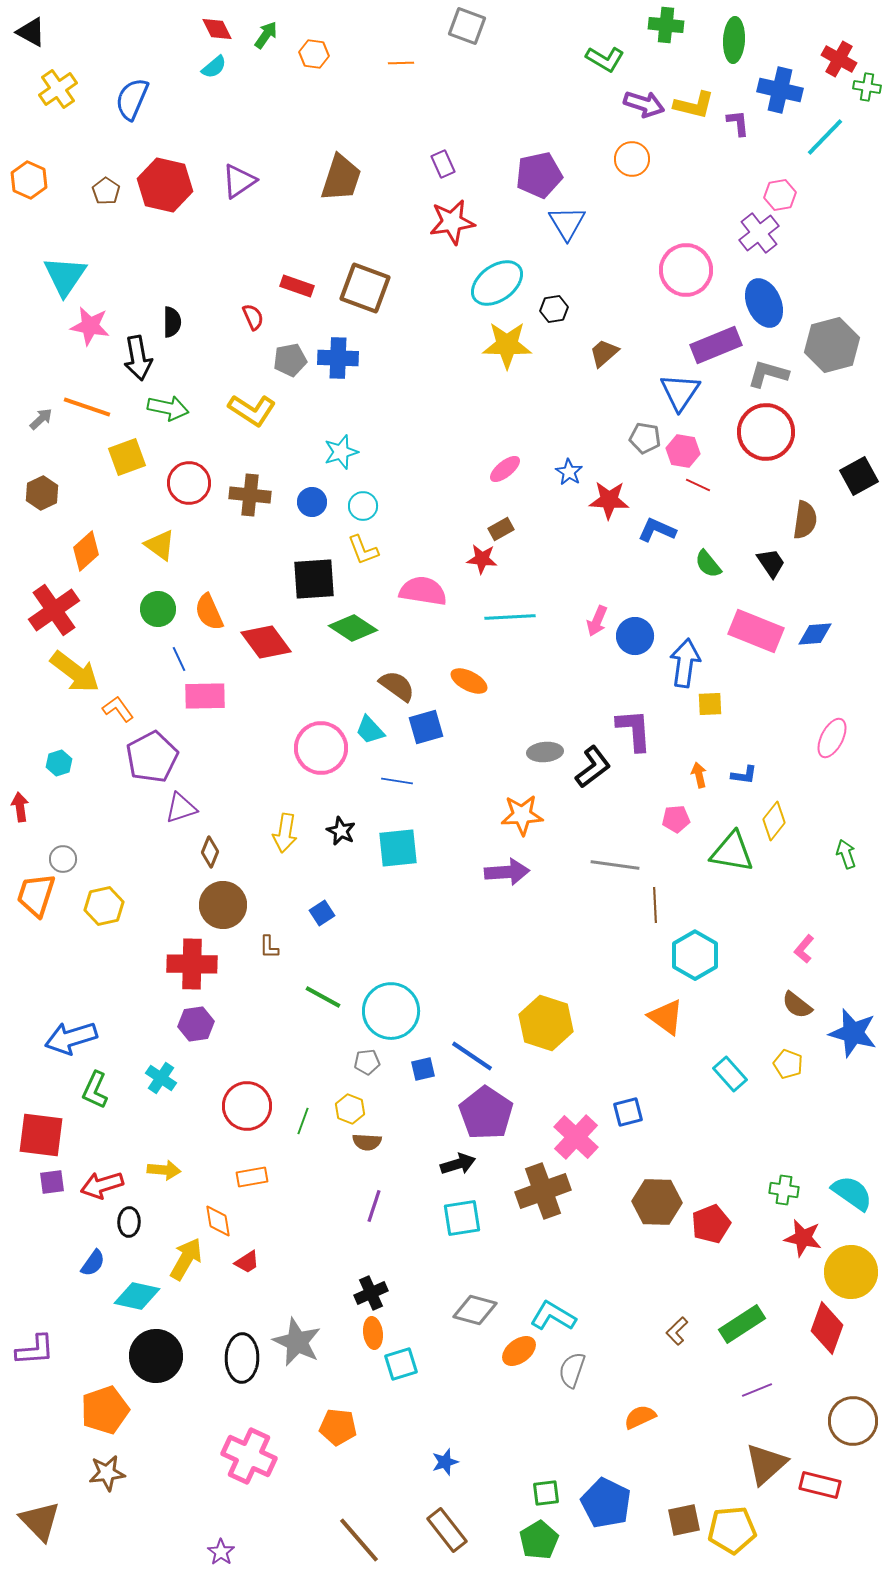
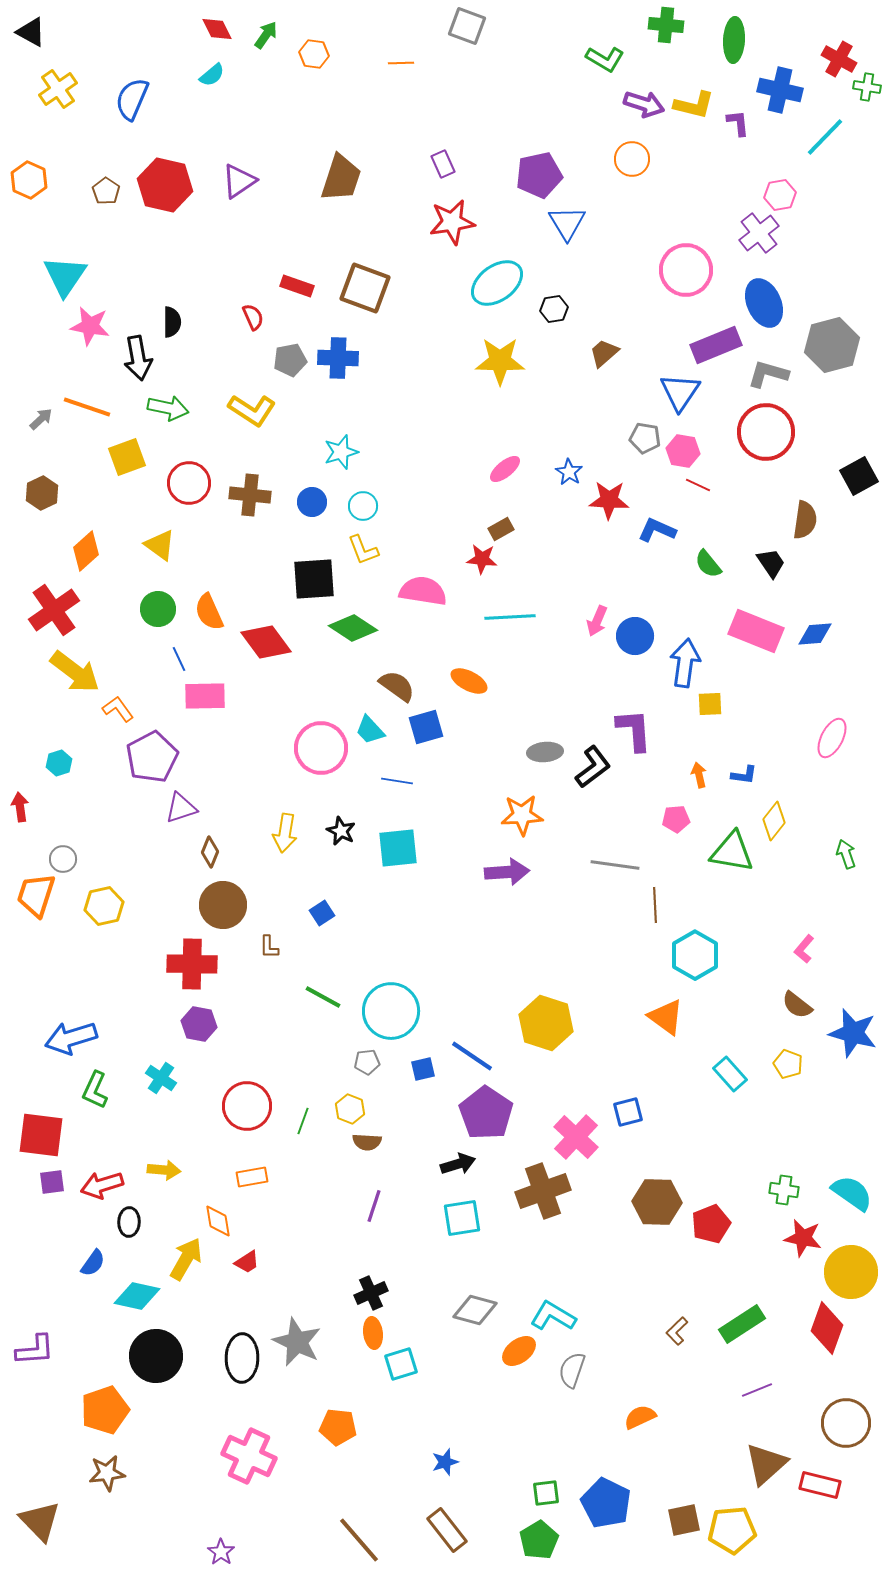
cyan semicircle at (214, 67): moved 2 px left, 8 px down
yellow star at (507, 345): moved 7 px left, 16 px down
purple hexagon at (196, 1024): moved 3 px right; rotated 20 degrees clockwise
brown circle at (853, 1421): moved 7 px left, 2 px down
